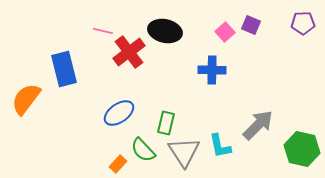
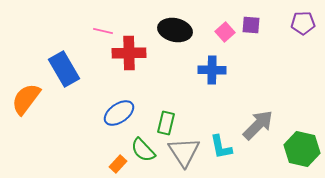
purple square: rotated 18 degrees counterclockwise
black ellipse: moved 10 px right, 1 px up
red cross: moved 1 px down; rotated 36 degrees clockwise
blue rectangle: rotated 16 degrees counterclockwise
cyan L-shape: moved 1 px right, 1 px down
